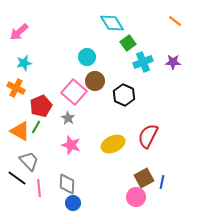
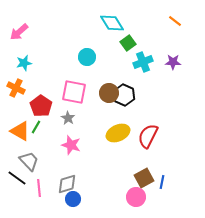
brown circle: moved 14 px right, 12 px down
pink square: rotated 30 degrees counterclockwise
red pentagon: rotated 15 degrees counterclockwise
yellow ellipse: moved 5 px right, 11 px up
gray diamond: rotated 70 degrees clockwise
blue circle: moved 4 px up
